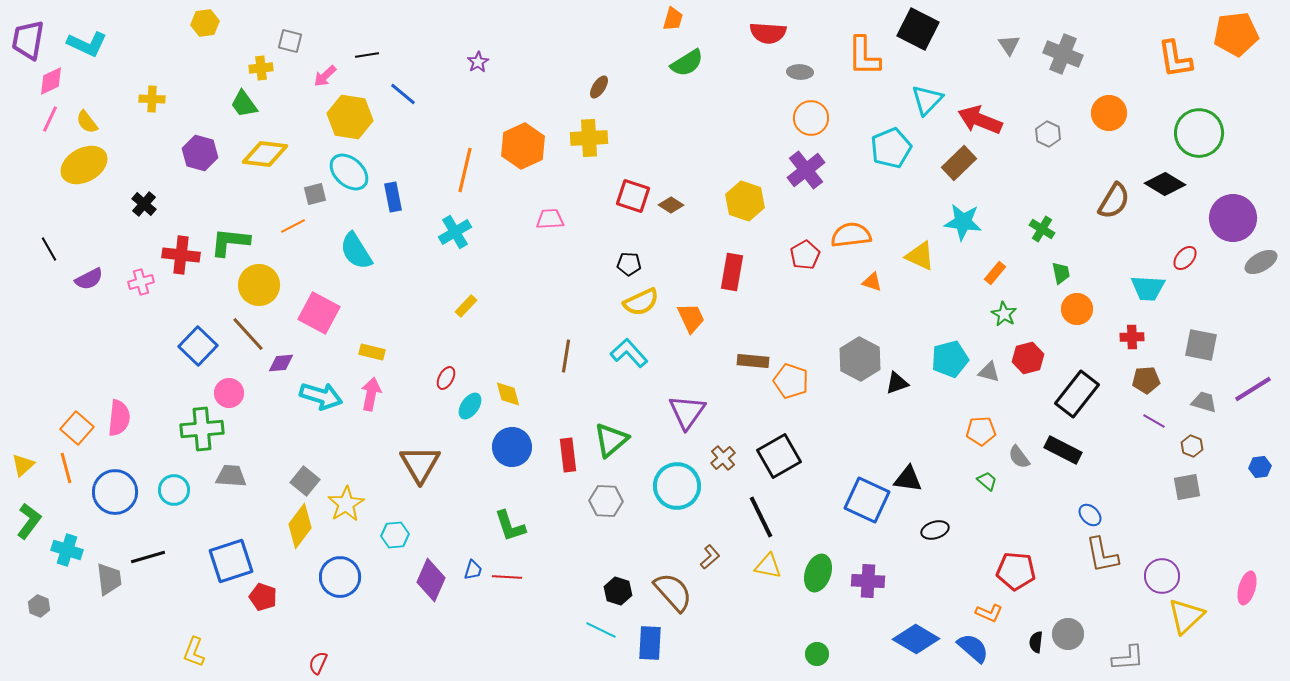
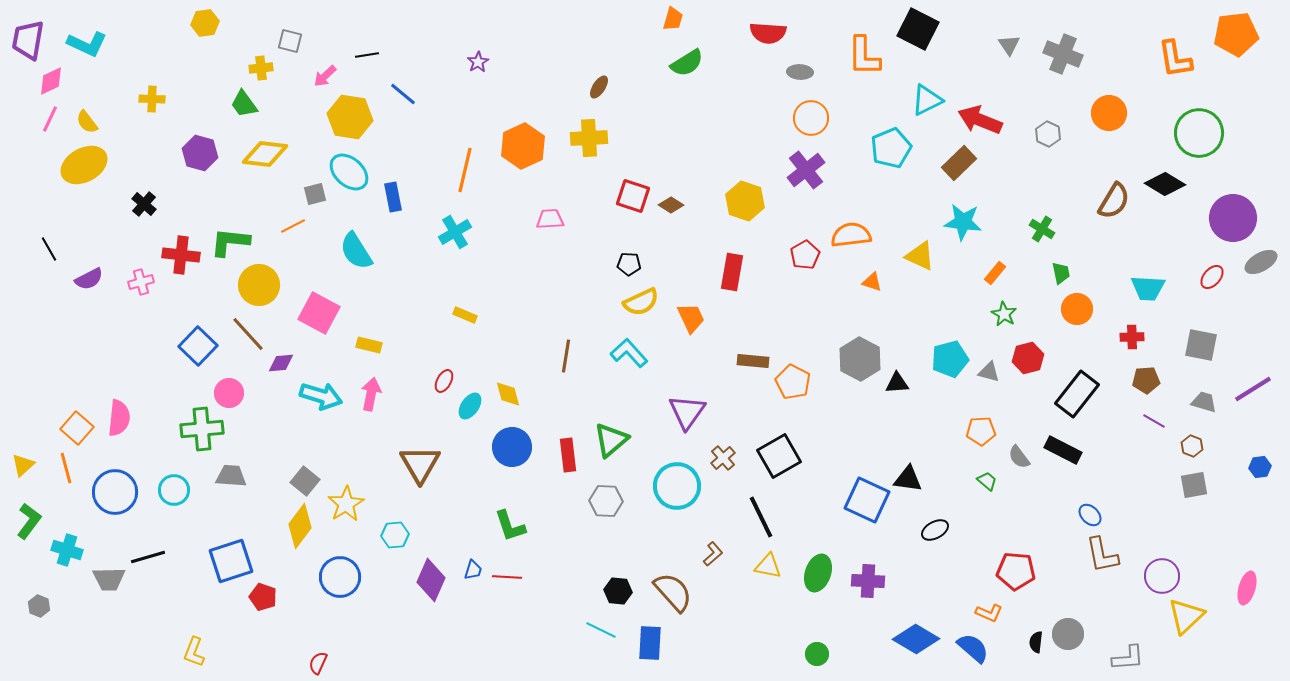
cyan triangle at (927, 100): rotated 20 degrees clockwise
red ellipse at (1185, 258): moved 27 px right, 19 px down
yellow rectangle at (466, 306): moved 1 px left, 9 px down; rotated 70 degrees clockwise
yellow rectangle at (372, 352): moved 3 px left, 7 px up
red ellipse at (446, 378): moved 2 px left, 3 px down
orange pentagon at (791, 381): moved 2 px right, 1 px down; rotated 8 degrees clockwise
black triangle at (897, 383): rotated 15 degrees clockwise
gray square at (1187, 487): moved 7 px right, 2 px up
black ellipse at (935, 530): rotated 12 degrees counterclockwise
brown L-shape at (710, 557): moved 3 px right, 3 px up
gray trapezoid at (109, 579): rotated 96 degrees clockwise
black hexagon at (618, 591): rotated 12 degrees counterclockwise
